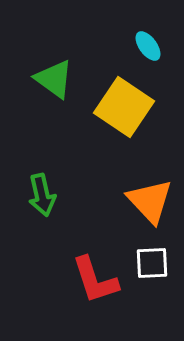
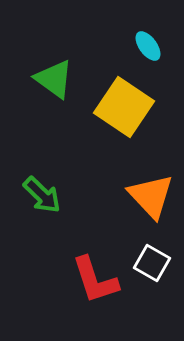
green arrow: rotated 33 degrees counterclockwise
orange triangle: moved 1 px right, 5 px up
white square: rotated 33 degrees clockwise
